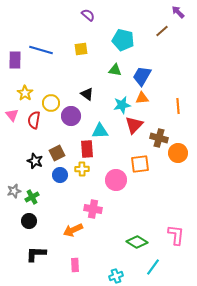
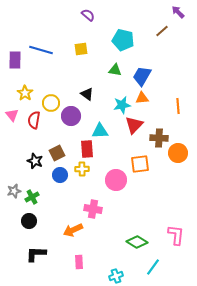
brown cross: rotated 12 degrees counterclockwise
pink rectangle: moved 4 px right, 3 px up
